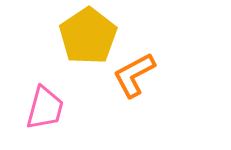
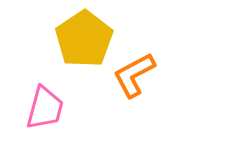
yellow pentagon: moved 4 px left, 3 px down
